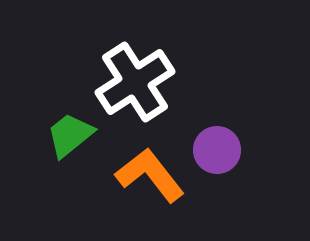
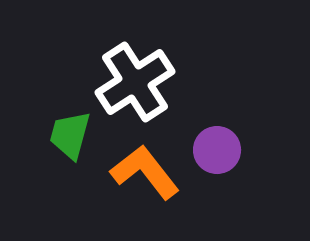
green trapezoid: rotated 36 degrees counterclockwise
orange L-shape: moved 5 px left, 3 px up
